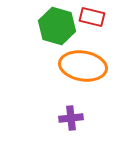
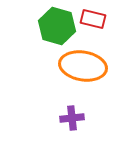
red rectangle: moved 1 px right, 2 px down
purple cross: moved 1 px right
